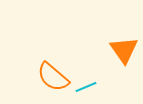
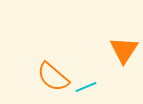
orange triangle: rotated 8 degrees clockwise
